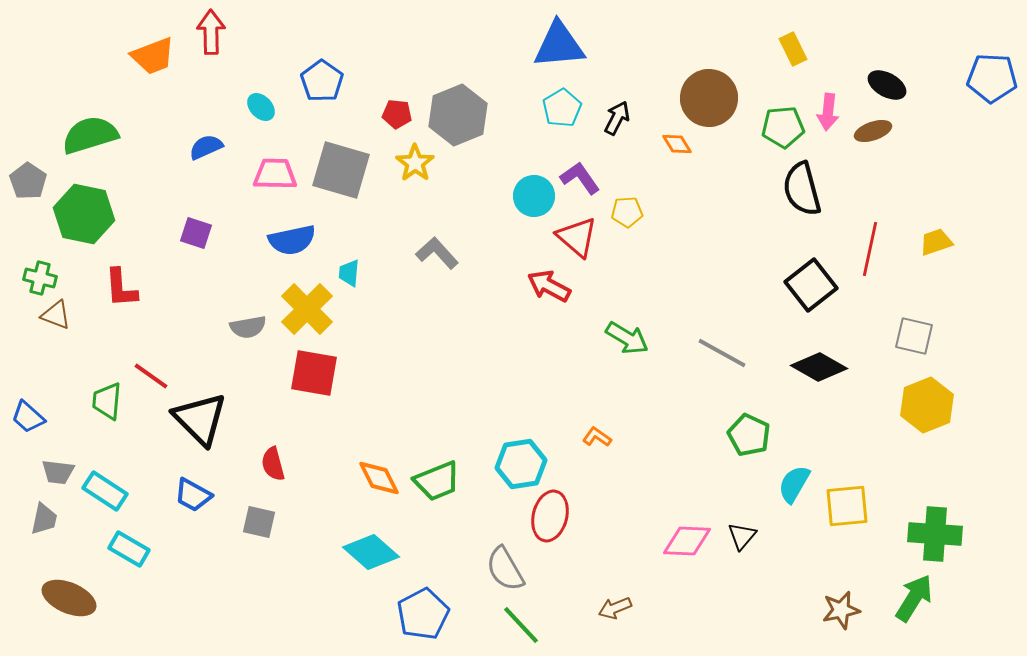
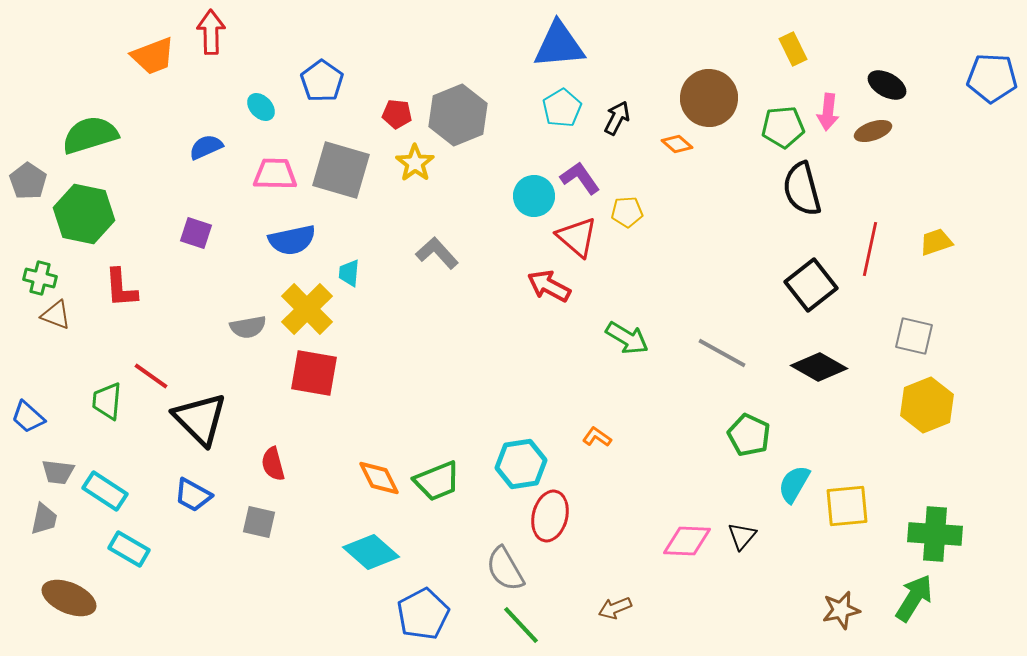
orange diamond at (677, 144): rotated 16 degrees counterclockwise
